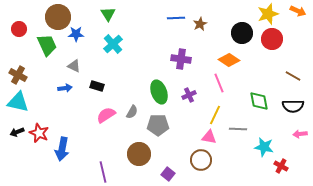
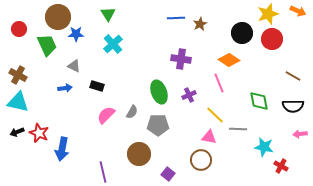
pink semicircle at (106, 115): rotated 12 degrees counterclockwise
yellow line at (215, 115): rotated 72 degrees counterclockwise
